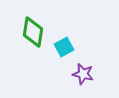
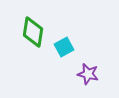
purple star: moved 5 px right
